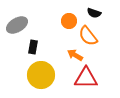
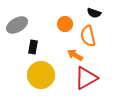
orange circle: moved 4 px left, 3 px down
orange semicircle: rotated 25 degrees clockwise
red triangle: rotated 30 degrees counterclockwise
